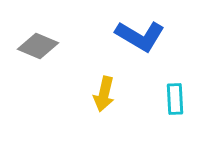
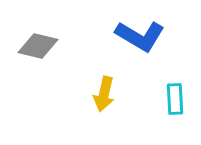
gray diamond: rotated 9 degrees counterclockwise
